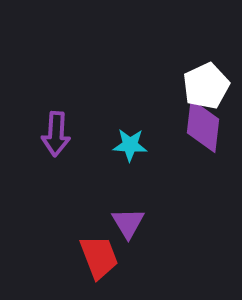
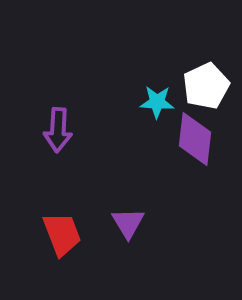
purple diamond: moved 8 px left, 13 px down
purple arrow: moved 2 px right, 4 px up
cyan star: moved 27 px right, 43 px up
red trapezoid: moved 37 px left, 23 px up
